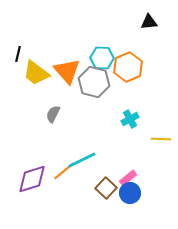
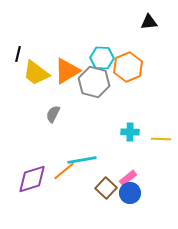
orange triangle: rotated 40 degrees clockwise
cyan cross: moved 13 px down; rotated 30 degrees clockwise
cyan line: rotated 16 degrees clockwise
